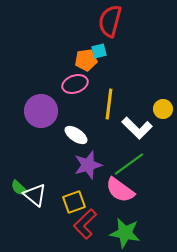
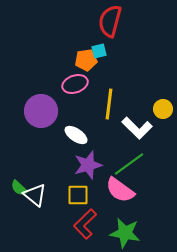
yellow square: moved 4 px right, 7 px up; rotated 20 degrees clockwise
